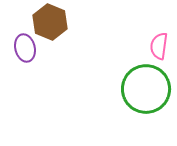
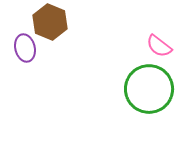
pink semicircle: rotated 60 degrees counterclockwise
green circle: moved 3 px right
